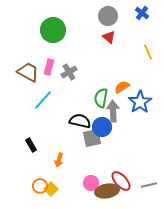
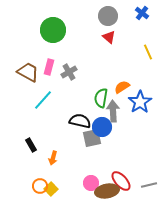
orange arrow: moved 6 px left, 2 px up
